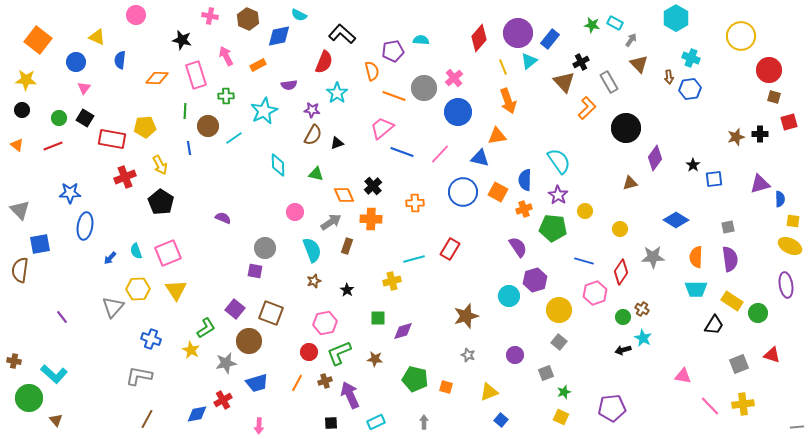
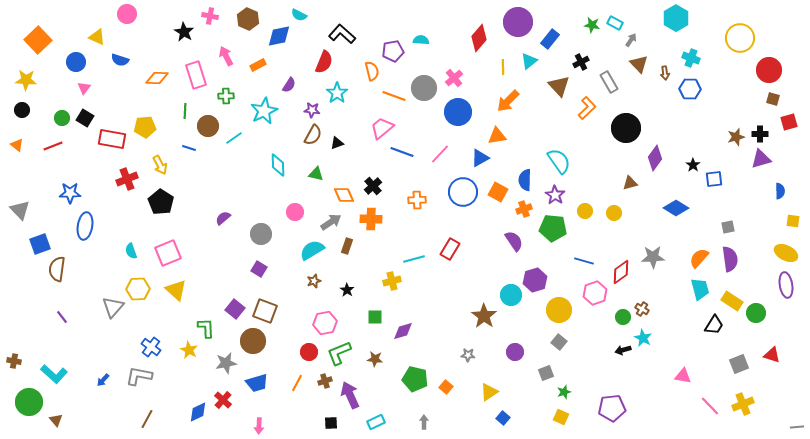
pink circle at (136, 15): moved 9 px left, 1 px up
purple circle at (518, 33): moved 11 px up
yellow circle at (741, 36): moved 1 px left, 2 px down
orange square at (38, 40): rotated 8 degrees clockwise
black star at (182, 40): moved 2 px right, 8 px up; rotated 18 degrees clockwise
blue semicircle at (120, 60): rotated 78 degrees counterclockwise
yellow line at (503, 67): rotated 21 degrees clockwise
brown arrow at (669, 77): moved 4 px left, 4 px up
brown triangle at (564, 82): moved 5 px left, 4 px down
purple semicircle at (289, 85): rotated 49 degrees counterclockwise
blue hexagon at (690, 89): rotated 10 degrees clockwise
brown square at (774, 97): moved 1 px left, 2 px down
orange arrow at (508, 101): rotated 65 degrees clockwise
green circle at (59, 118): moved 3 px right
blue line at (189, 148): rotated 64 degrees counterclockwise
blue triangle at (480, 158): rotated 42 degrees counterclockwise
red cross at (125, 177): moved 2 px right, 2 px down
purple triangle at (760, 184): moved 1 px right, 25 px up
purple star at (558, 195): moved 3 px left
blue semicircle at (780, 199): moved 8 px up
orange cross at (415, 203): moved 2 px right, 3 px up
purple semicircle at (223, 218): rotated 63 degrees counterclockwise
blue diamond at (676, 220): moved 12 px up
yellow circle at (620, 229): moved 6 px left, 16 px up
blue square at (40, 244): rotated 10 degrees counterclockwise
yellow ellipse at (790, 246): moved 4 px left, 7 px down
purple semicircle at (518, 247): moved 4 px left, 6 px up
gray circle at (265, 248): moved 4 px left, 14 px up
cyan semicircle at (312, 250): rotated 100 degrees counterclockwise
cyan semicircle at (136, 251): moved 5 px left
orange semicircle at (696, 257): moved 3 px right, 1 px down; rotated 40 degrees clockwise
blue arrow at (110, 258): moved 7 px left, 122 px down
brown semicircle at (20, 270): moved 37 px right, 1 px up
purple square at (255, 271): moved 4 px right, 2 px up; rotated 21 degrees clockwise
red diamond at (621, 272): rotated 20 degrees clockwise
cyan trapezoid at (696, 289): moved 4 px right; rotated 105 degrees counterclockwise
yellow triangle at (176, 290): rotated 15 degrees counterclockwise
cyan circle at (509, 296): moved 2 px right, 1 px up
brown square at (271, 313): moved 6 px left, 2 px up
green circle at (758, 313): moved 2 px left
brown star at (466, 316): moved 18 px right; rotated 20 degrees counterclockwise
green square at (378, 318): moved 3 px left, 1 px up
green L-shape at (206, 328): rotated 60 degrees counterclockwise
blue cross at (151, 339): moved 8 px down; rotated 18 degrees clockwise
brown circle at (249, 341): moved 4 px right
yellow star at (191, 350): moved 2 px left
gray star at (468, 355): rotated 16 degrees counterclockwise
purple circle at (515, 355): moved 3 px up
orange square at (446, 387): rotated 24 degrees clockwise
yellow triangle at (489, 392): rotated 12 degrees counterclockwise
green circle at (29, 398): moved 4 px down
red cross at (223, 400): rotated 18 degrees counterclockwise
yellow cross at (743, 404): rotated 15 degrees counterclockwise
blue diamond at (197, 414): moved 1 px right, 2 px up; rotated 15 degrees counterclockwise
blue square at (501, 420): moved 2 px right, 2 px up
